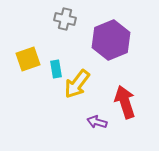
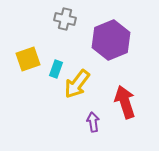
cyan rectangle: rotated 30 degrees clockwise
purple arrow: moved 4 px left; rotated 66 degrees clockwise
